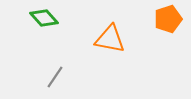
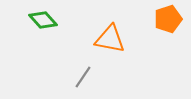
green diamond: moved 1 px left, 2 px down
gray line: moved 28 px right
